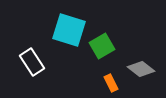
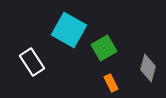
cyan square: rotated 12 degrees clockwise
green square: moved 2 px right, 2 px down
gray diamond: moved 7 px right, 1 px up; rotated 68 degrees clockwise
